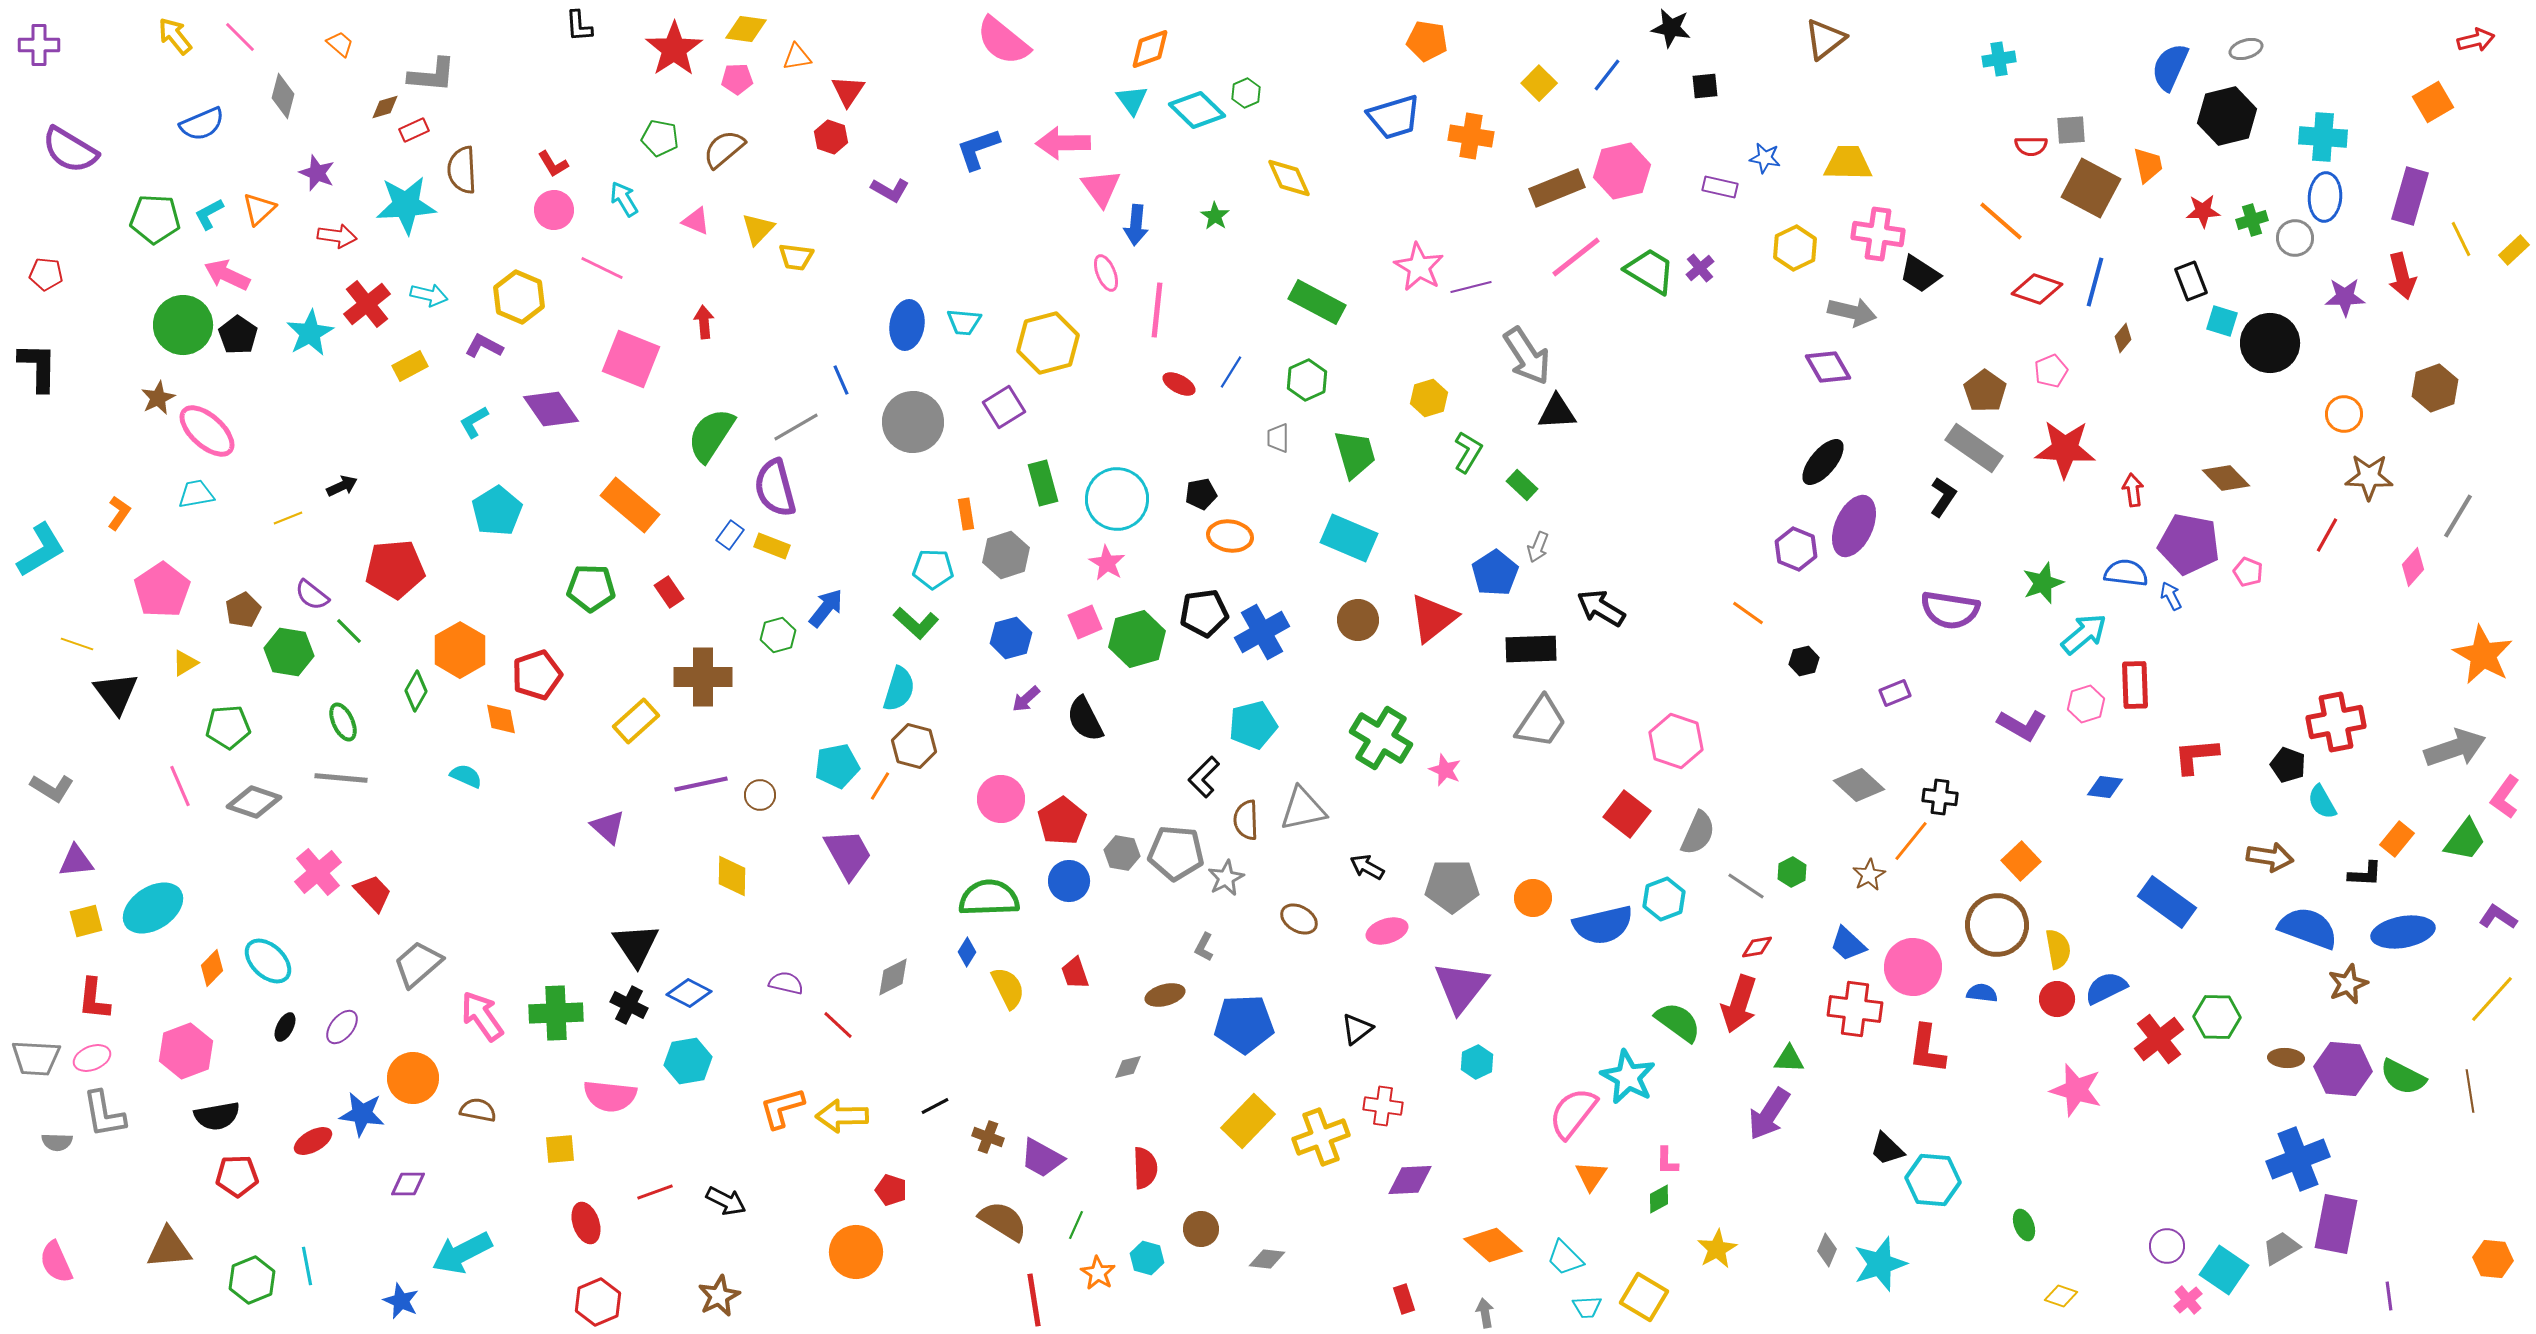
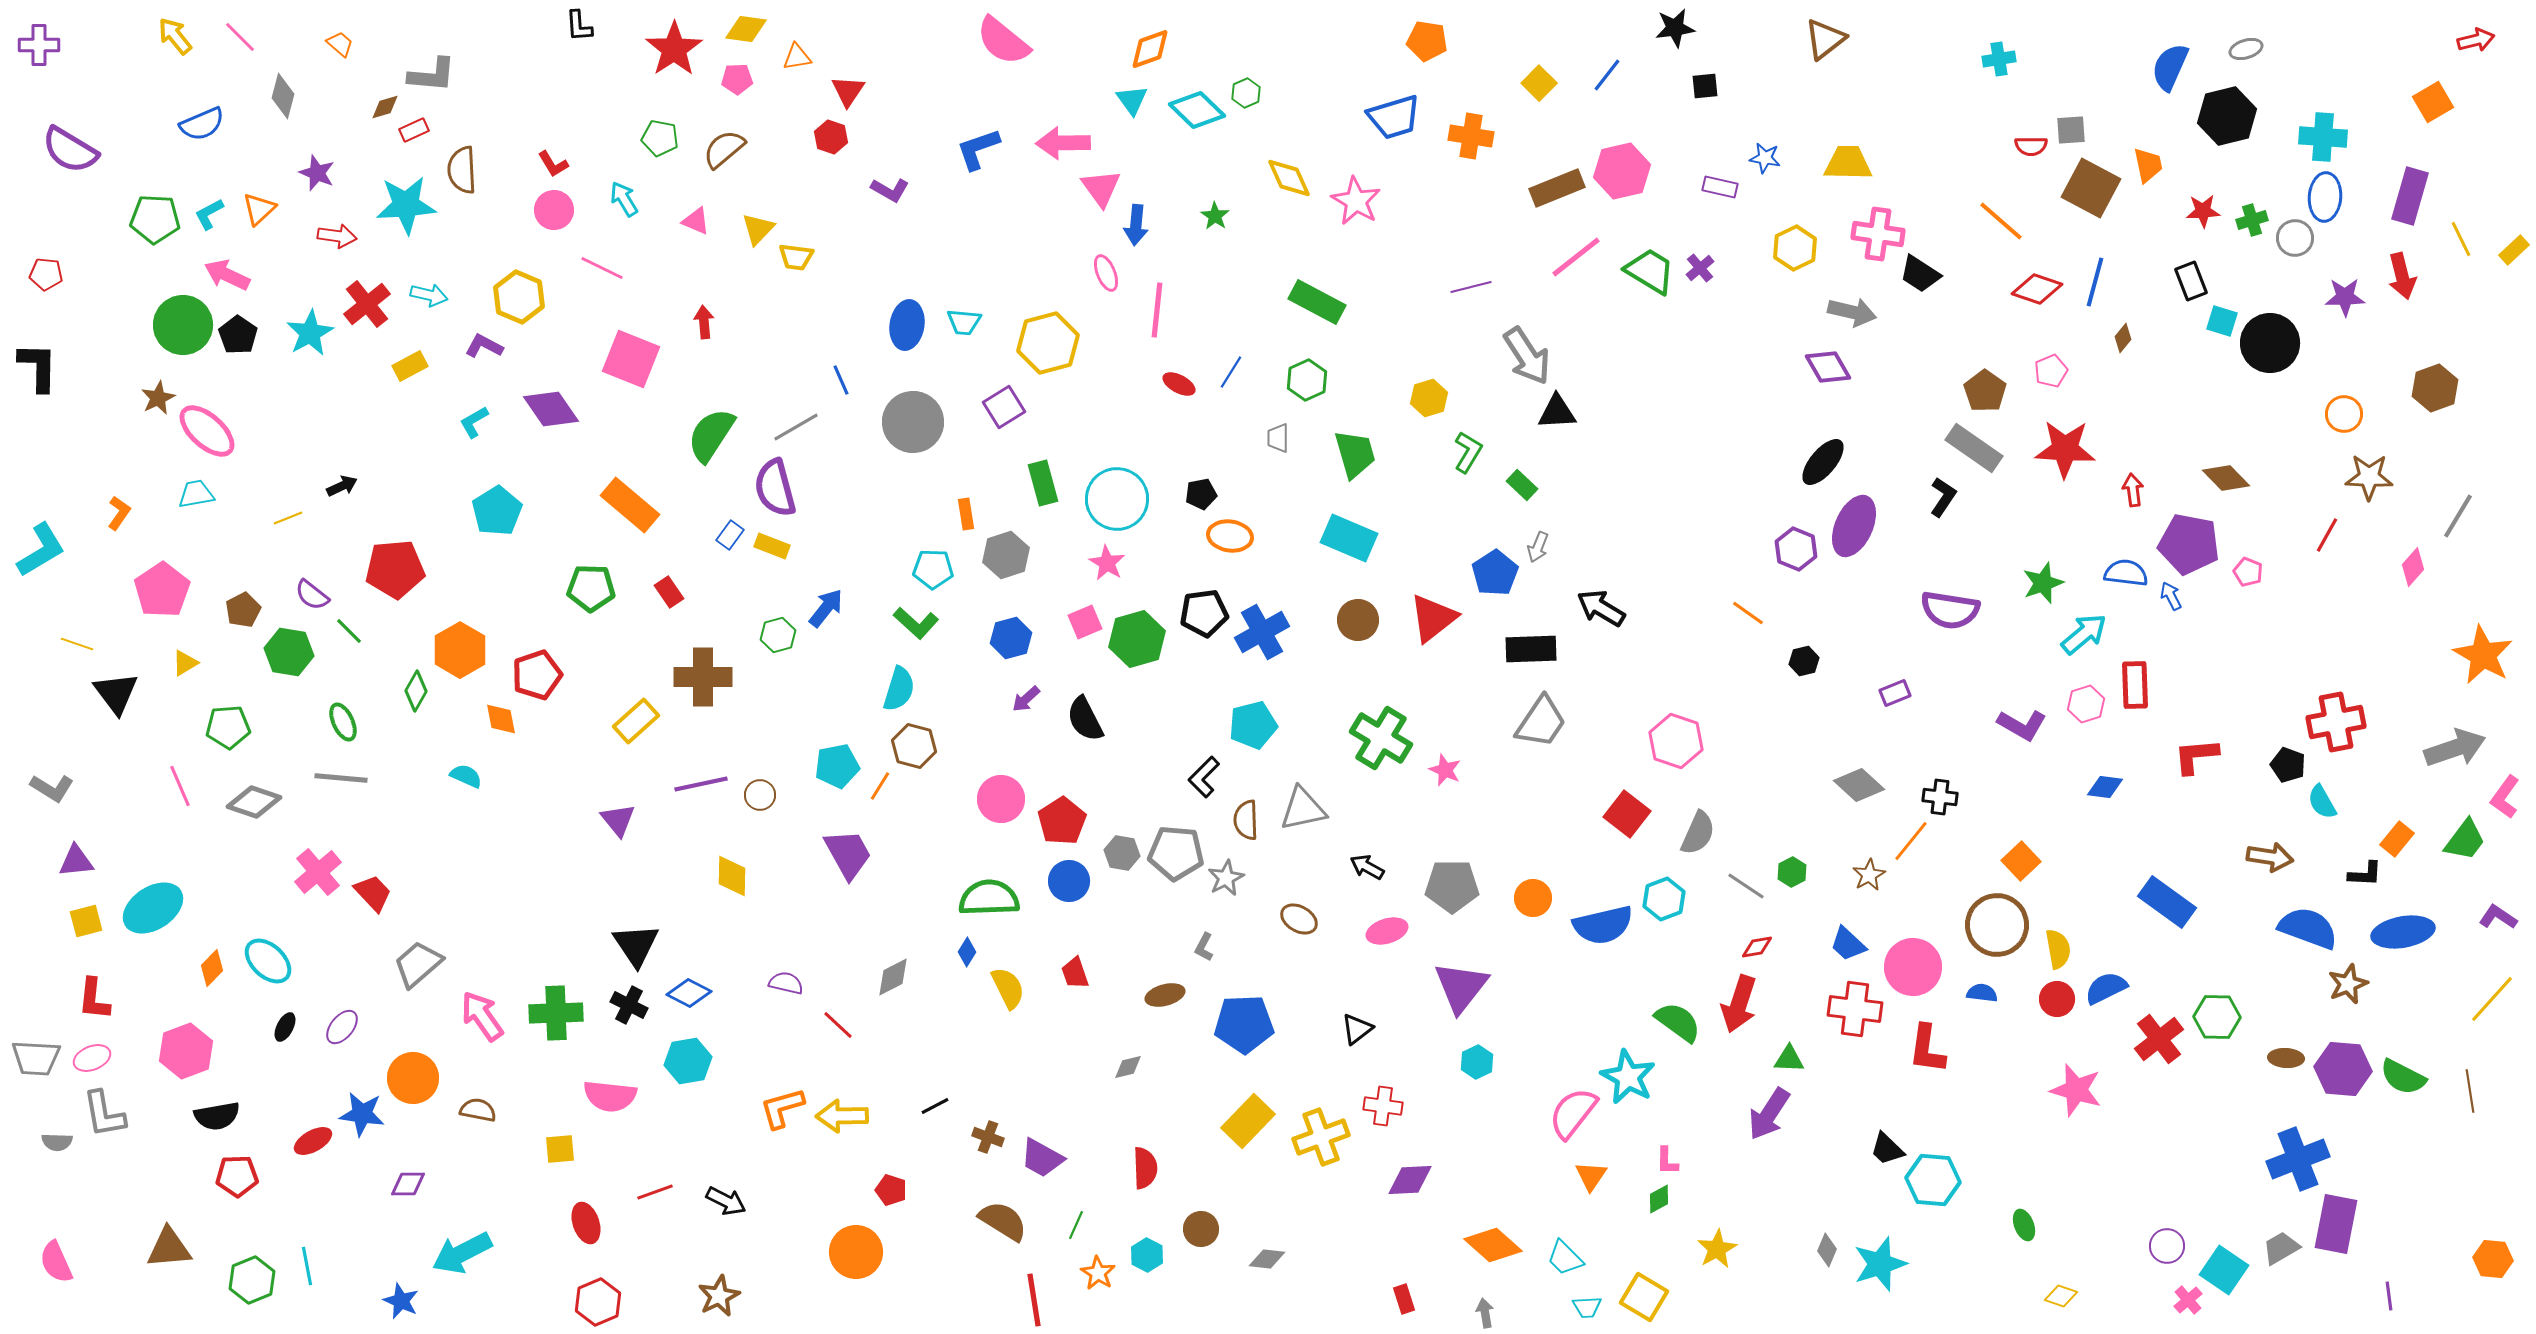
black star at (1671, 28): moved 4 px right; rotated 18 degrees counterclockwise
pink star at (1419, 267): moved 63 px left, 66 px up
purple triangle at (608, 827): moved 10 px right, 7 px up; rotated 9 degrees clockwise
cyan hexagon at (1147, 1258): moved 3 px up; rotated 12 degrees clockwise
